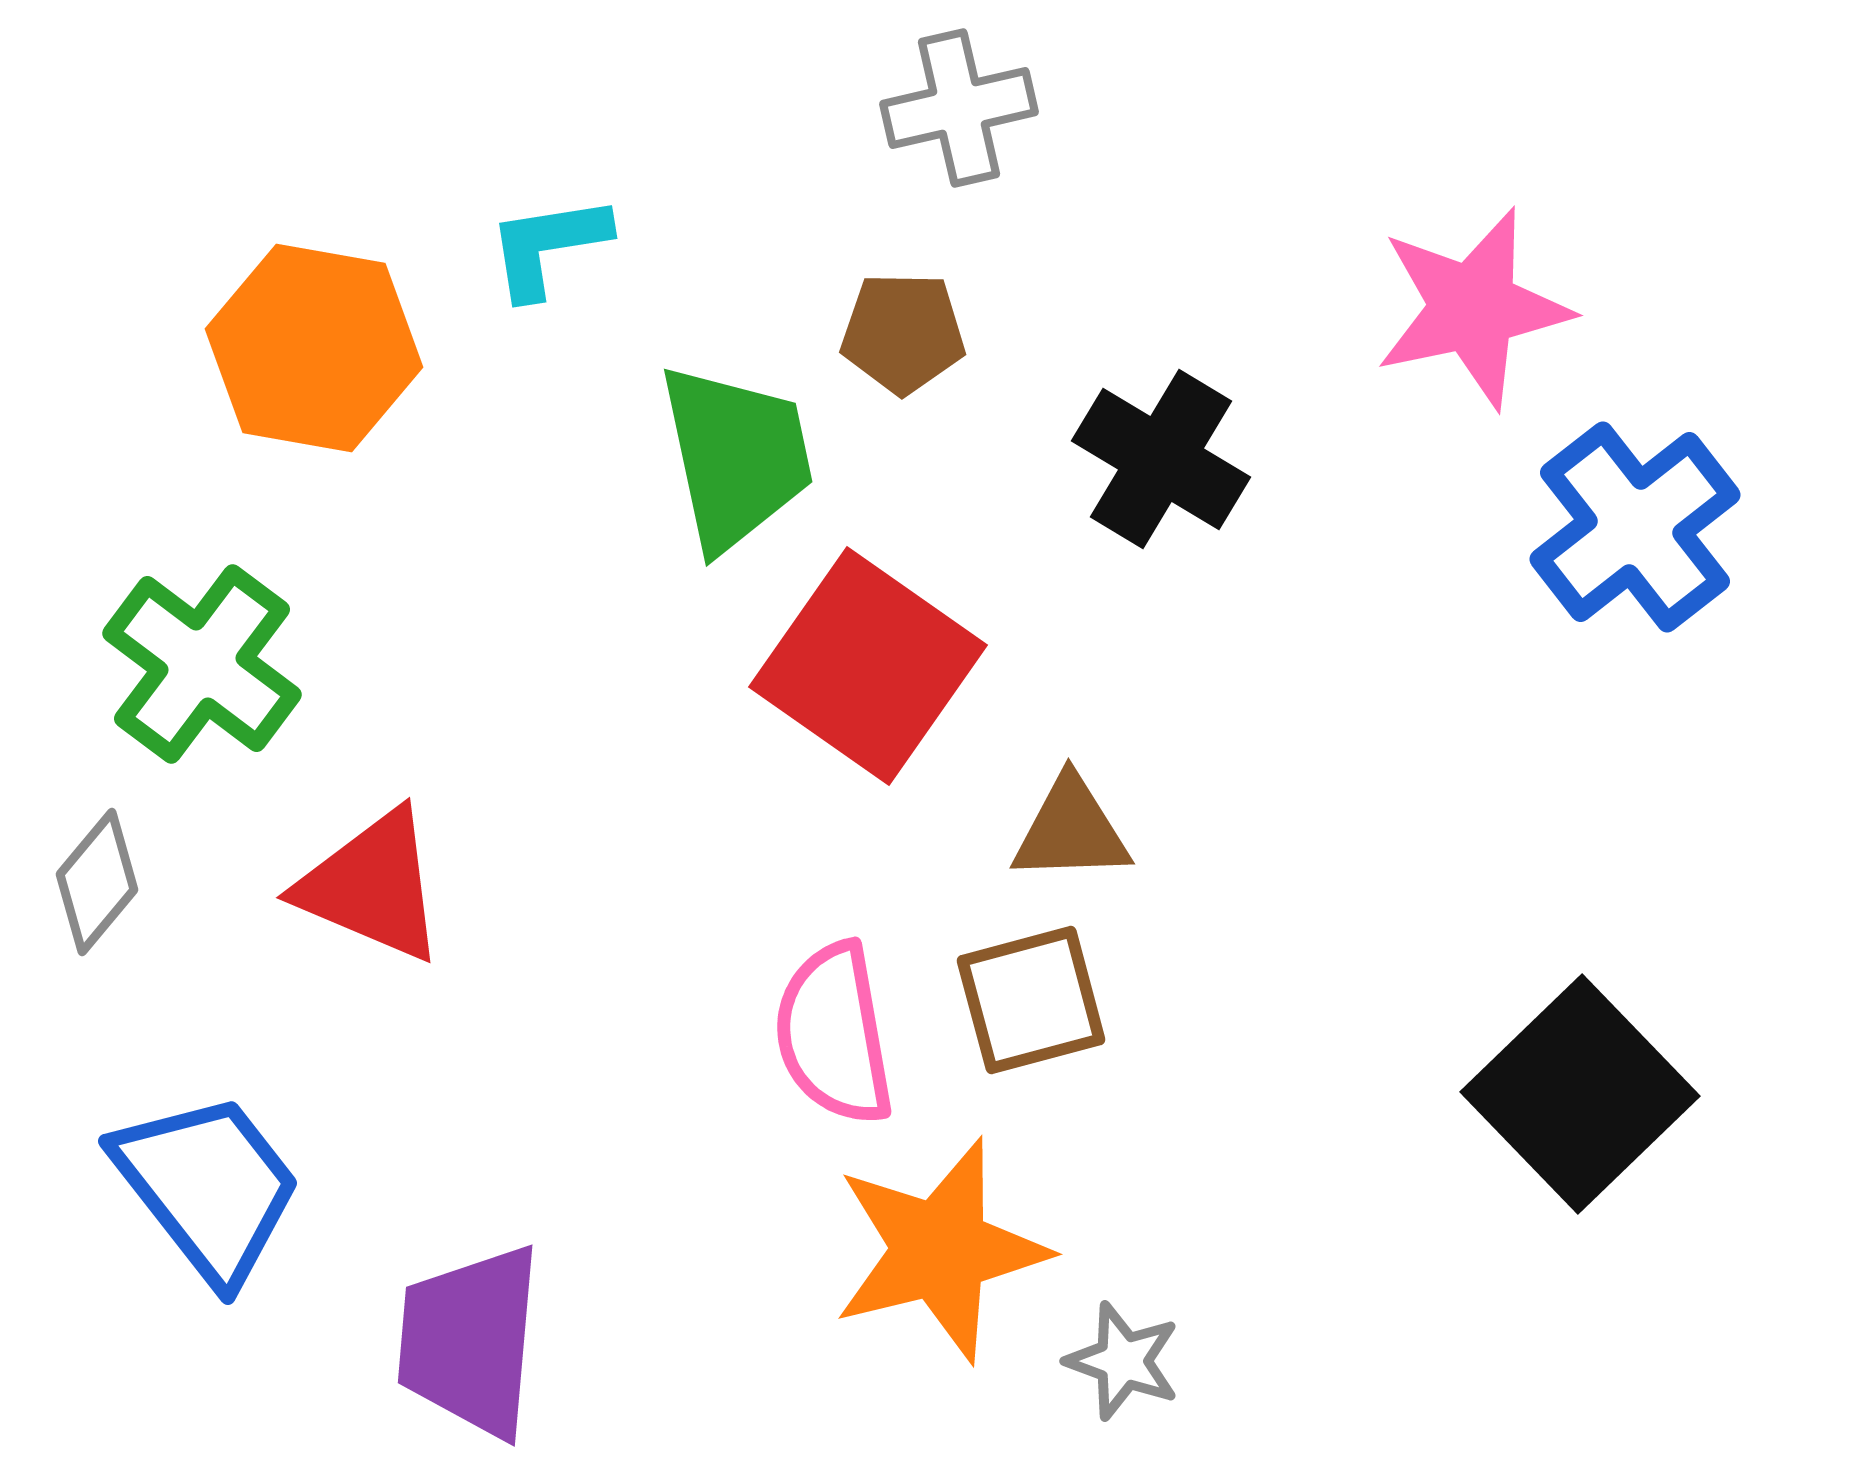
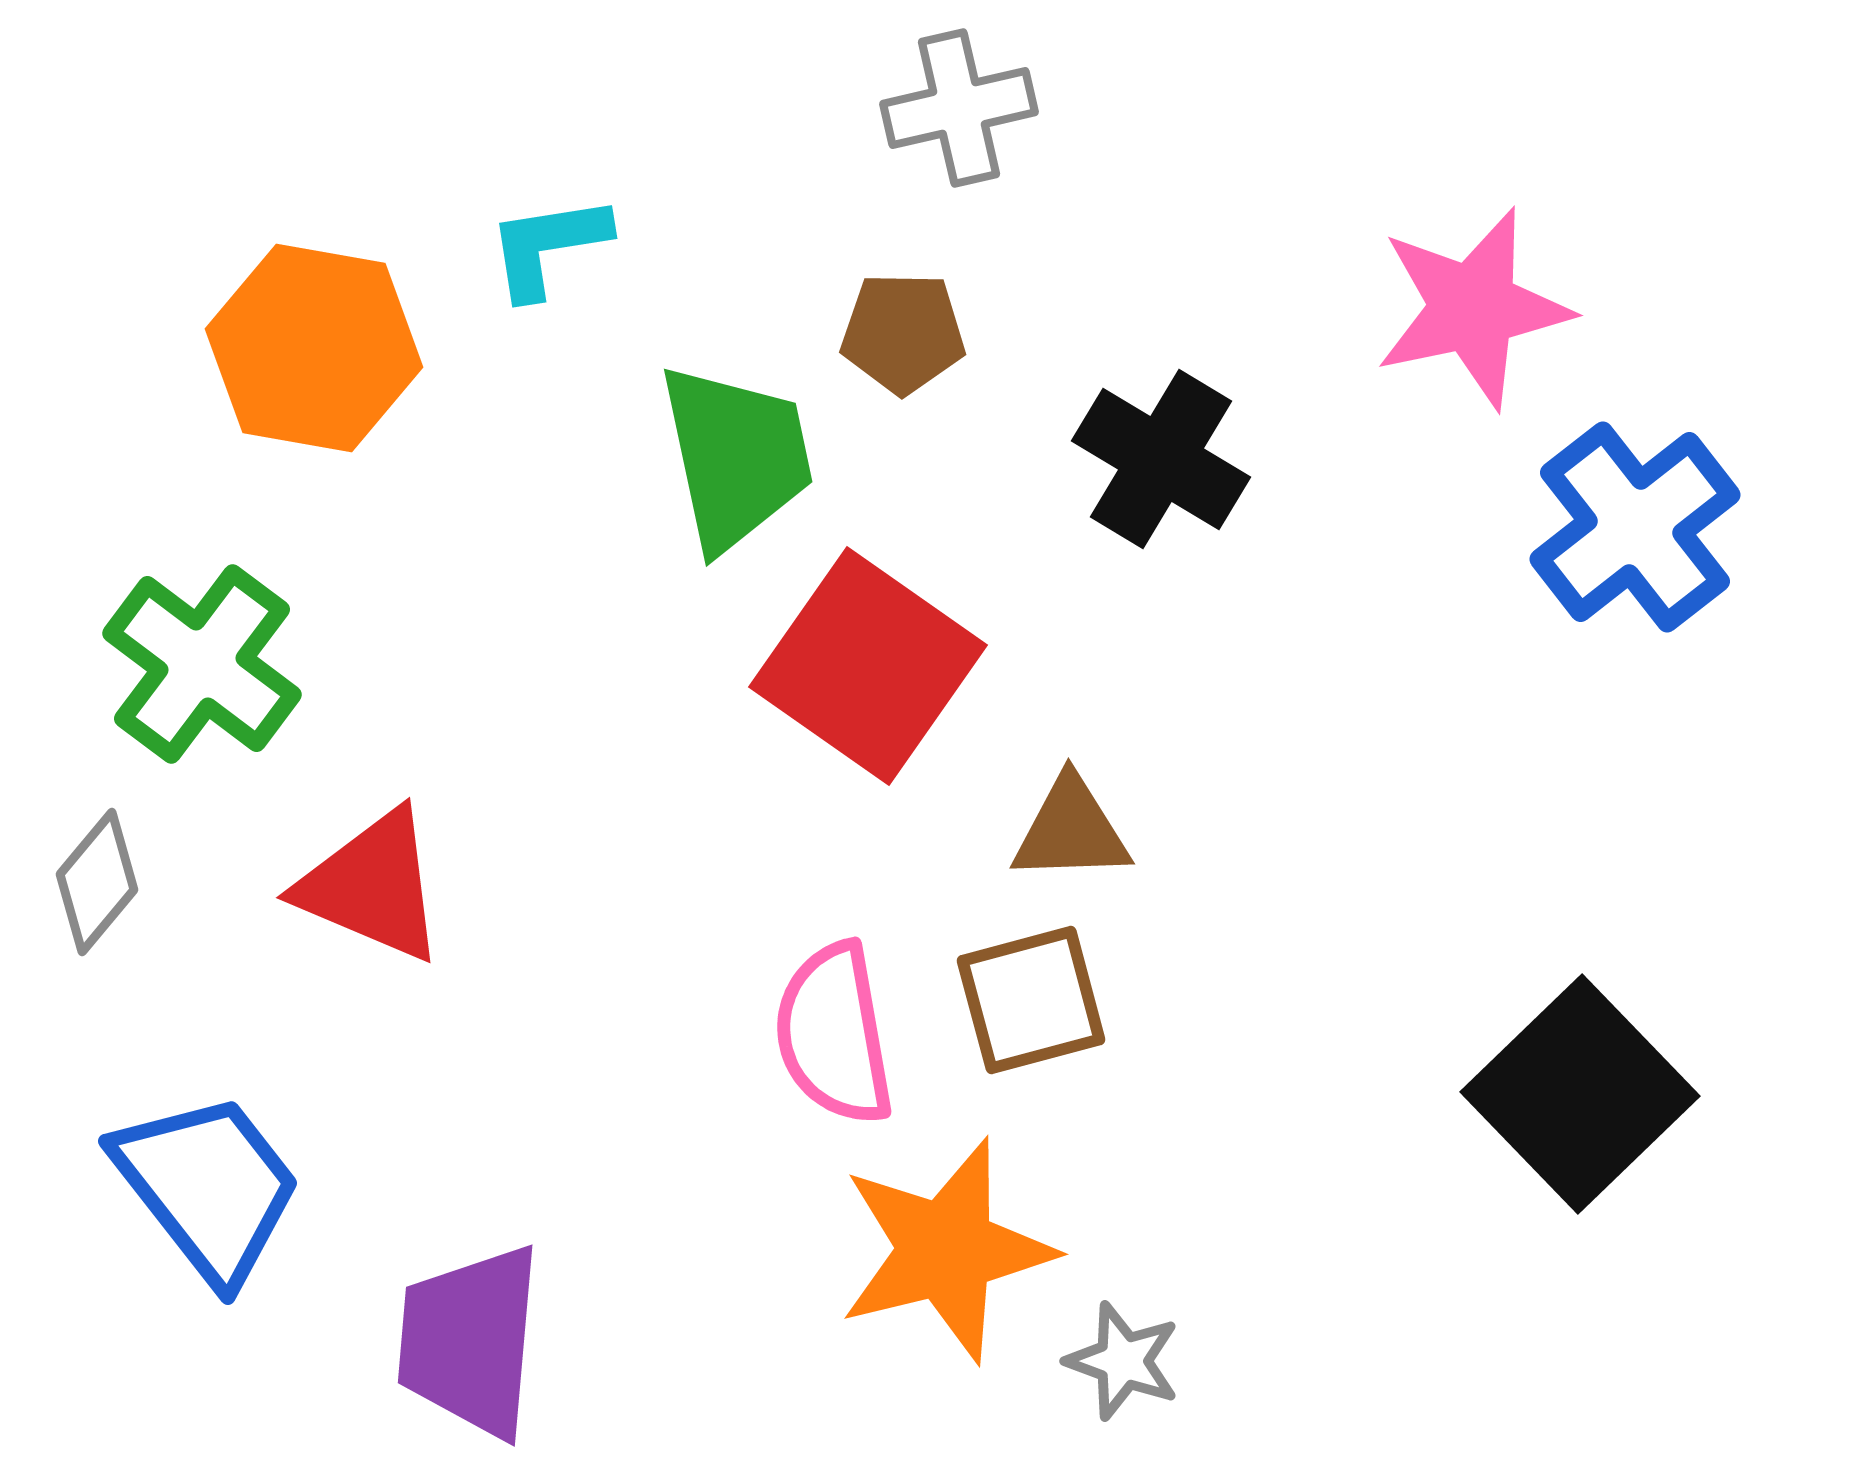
orange star: moved 6 px right
